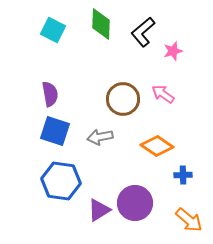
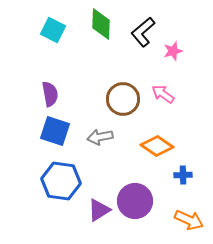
purple circle: moved 2 px up
orange arrow: rotated 16 degrees counterclockwise
